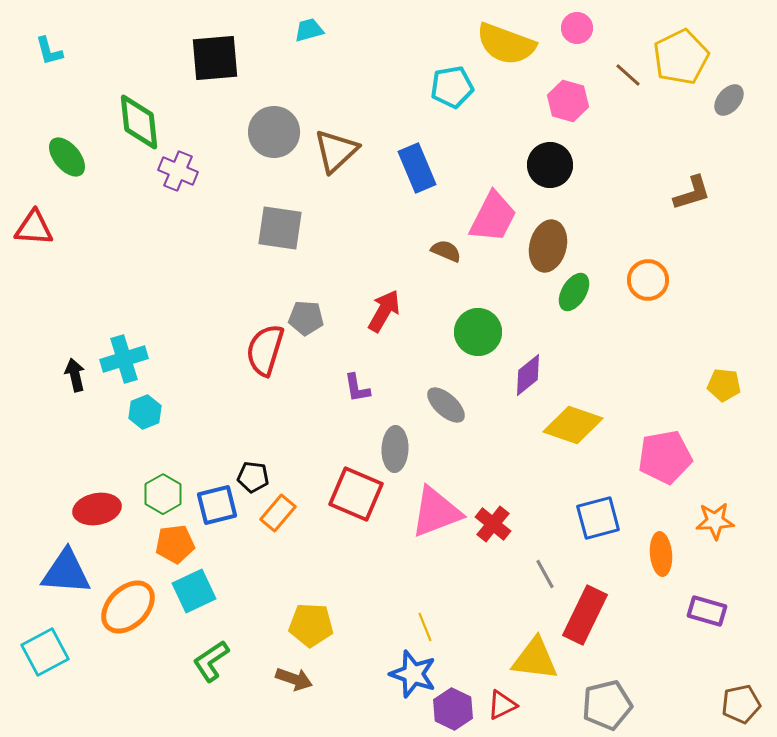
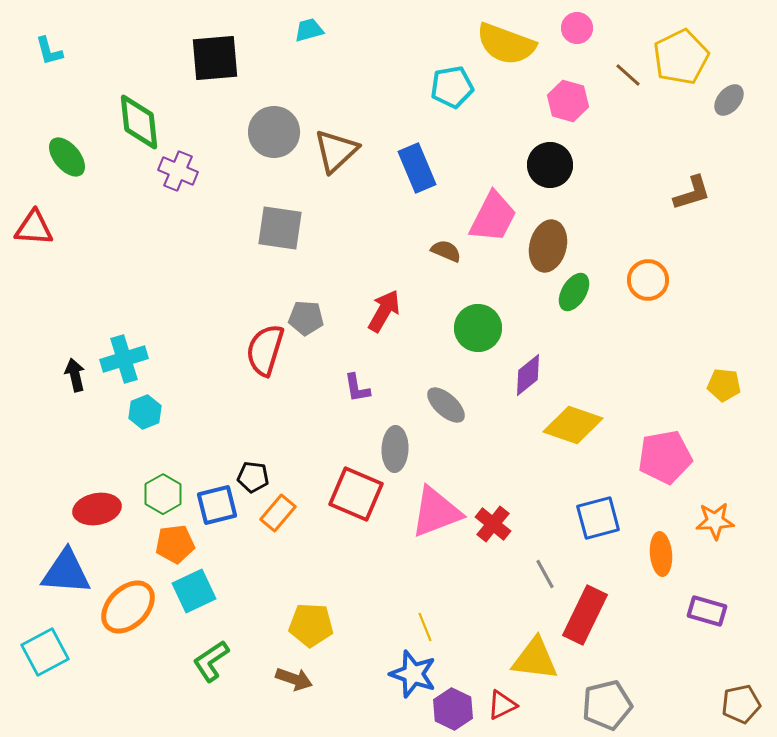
green circle at (478, 332): moved 4 px up
